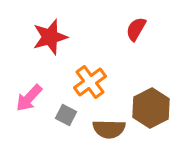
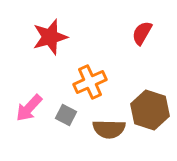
red semicircle: moved 6 px right, 4 px down
orange cross: rotated 12 degrees clockwise
pink arrow: moved 10 px down
brown hexagon: moved 1 px left, 2 px down; rotated 15 degrees counterclockwise
